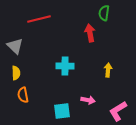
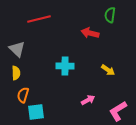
green semicircle: moved 6 px right, 2 px down
red arrow: rotated 66 degrees counterclockwise
gray triangle: moved 2 px right, 3 px down
yellow arrow: rotated 120 degrees clockwise
orange semicircle: rotated 28 degrees clockwise
pink arrow: rotated 40 degrees counterclockwise
cyan square: moved 26 px left, 1 px down
